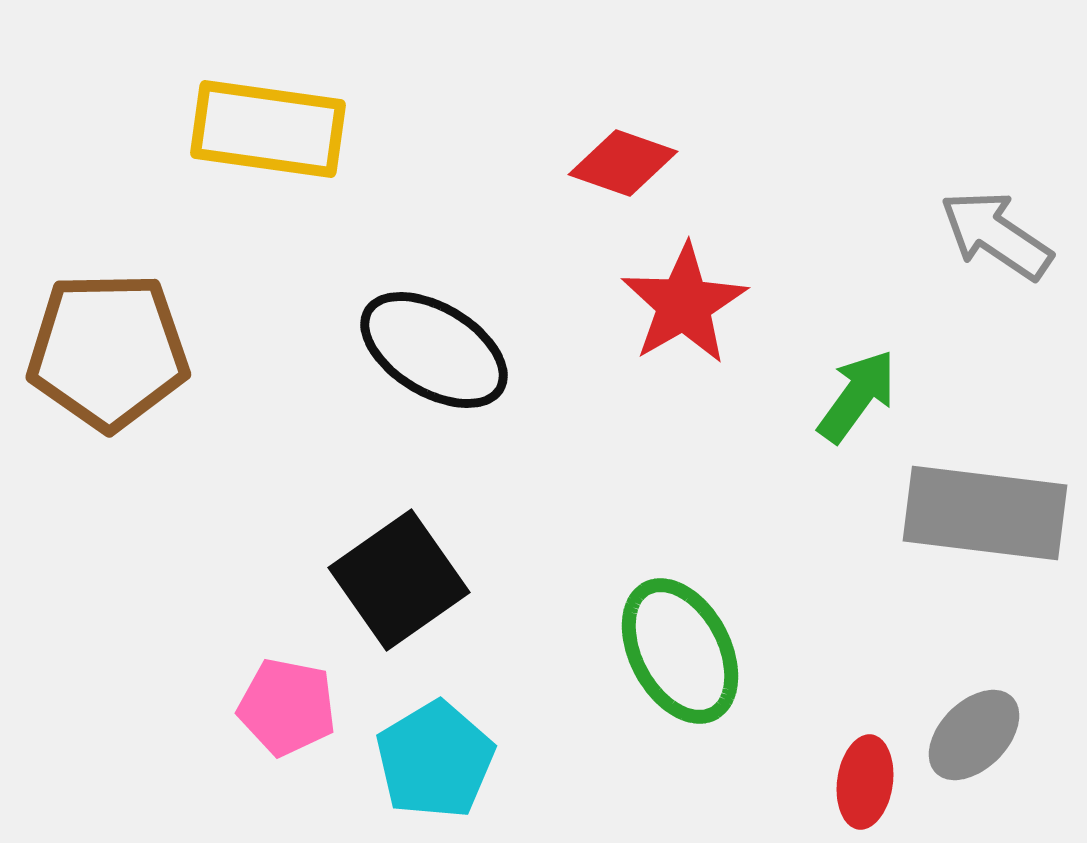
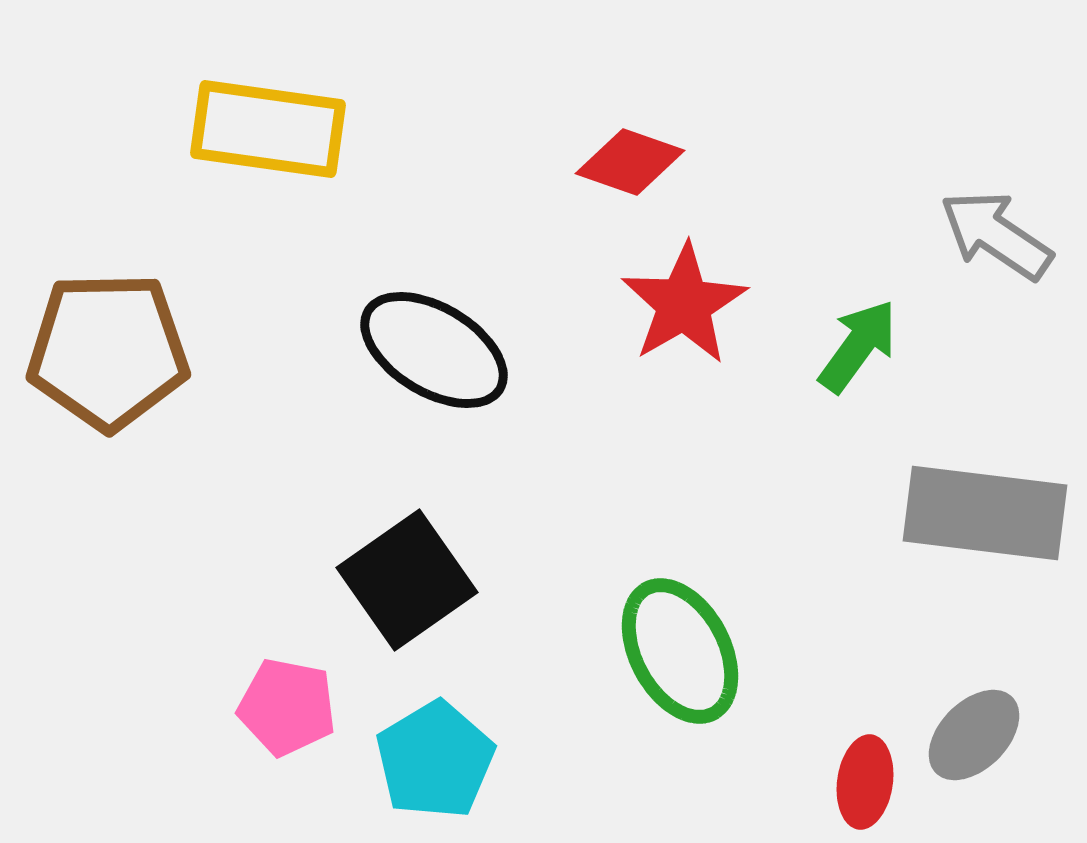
red diamond: moved 7 px right, 1 px up
green arrow: moved 1 px right, 50 px up
black square: moved 8 px right
